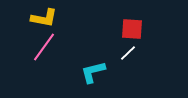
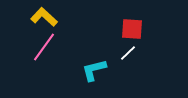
yellow L-shape: moved 1 px up; rotated 148 degrees counterclockwise
cyan L-shape: moved 1 px right, 2 px up
